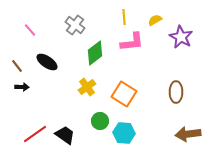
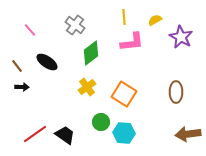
green diamond: moved 4 px left
green circle: moved 1 px right, 1 px down
